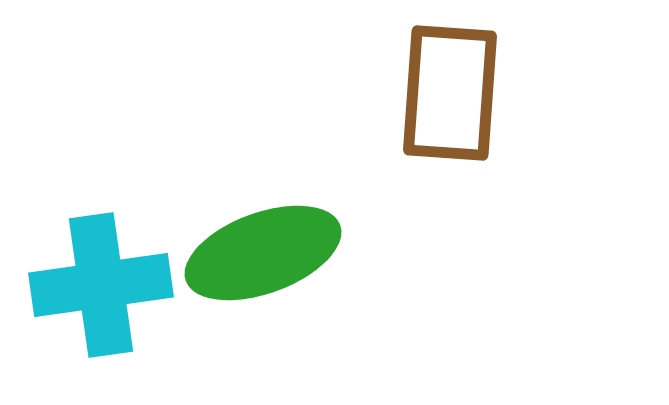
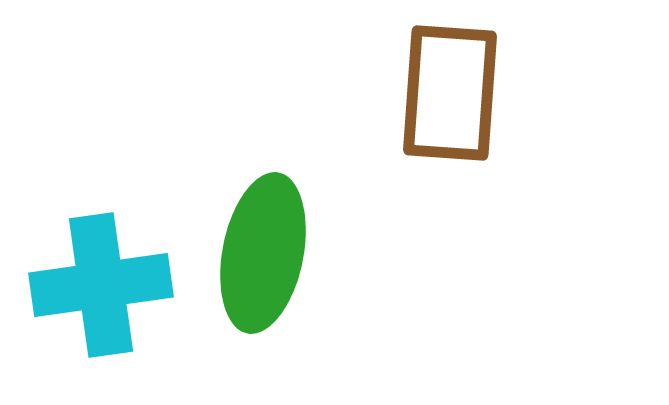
green ellipse: rotated 59 degrees counterclockwise
